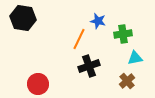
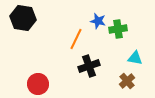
green cross: moved 5 px left, 5 px up
orange line: moved 3 px left
cyan triangle: rotated 21 degrees clockwise
